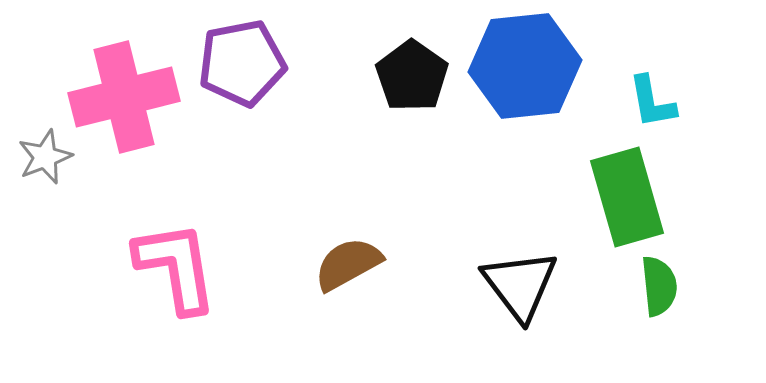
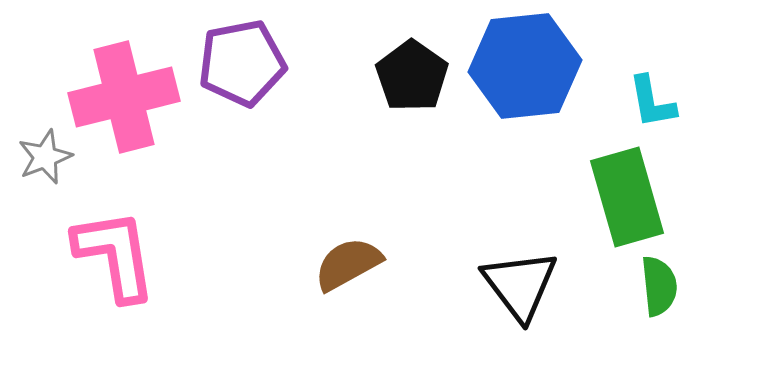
pink L-shape: moved 61 px left, 12 px up
